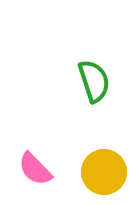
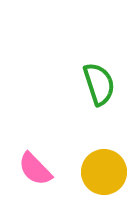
green semicircle: moved 5 px right, 3 px down
